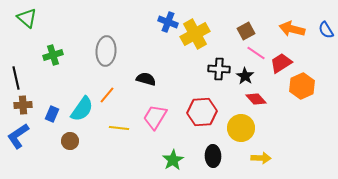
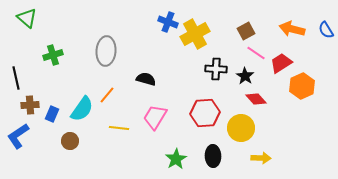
black cross: moved 3 px left
brown cross: moved 7 px right
red hexagon: moved 3 px right, 1 px down
green star: moved 3 px right, 1 px up
